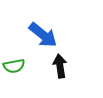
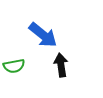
black arrow: moved 1 px right, 1 px up
